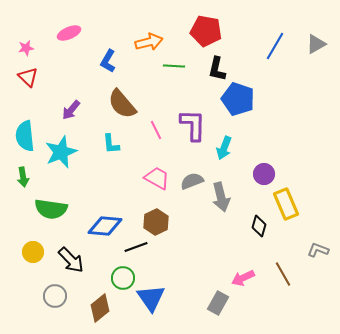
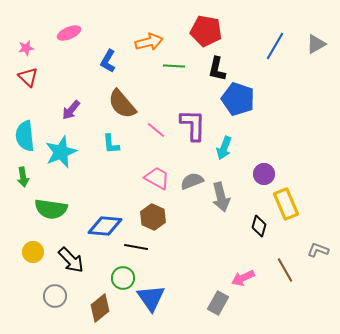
pink line: rotated 24 degrees counterclockwise
brown hexagon: moved 3 px left, 5 px up; rotated 10 degrees counterclockwise
black line: rotated 30 degrees clockwise
brown line: moved 2 px right, 4 px up
